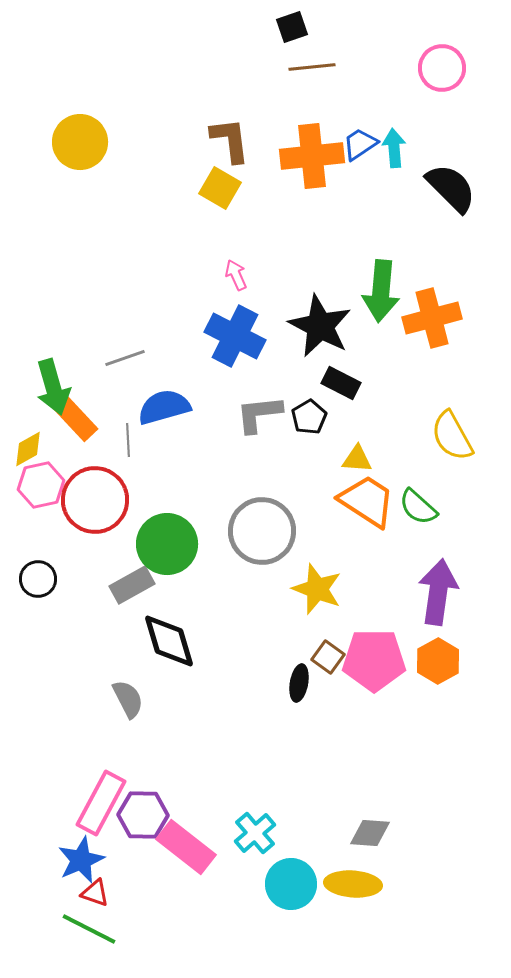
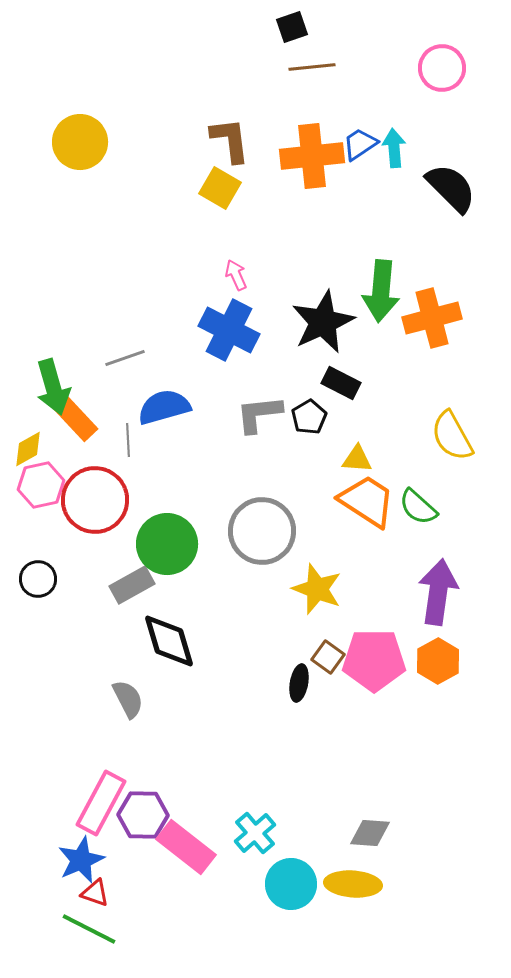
black star at (320, 326): moved 3 px right, 4 px up; rotated 20 degrees clockwise
blue cross at (235, 336): moved 6 px left, 6 px up
